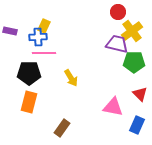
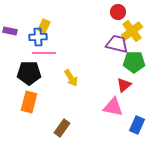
red triangle: moved 16 px left, 9 px up; rotated 35 degrees clockwise
